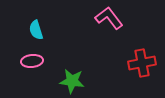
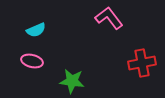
cyan semicircle: rotated 96 degrees counterclockwise
pink ellipse: rotated 20 degrees clockwise
